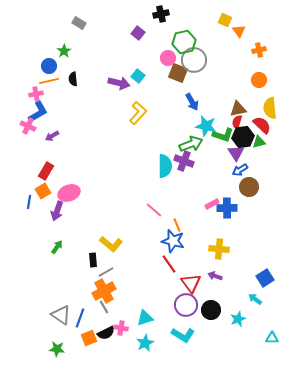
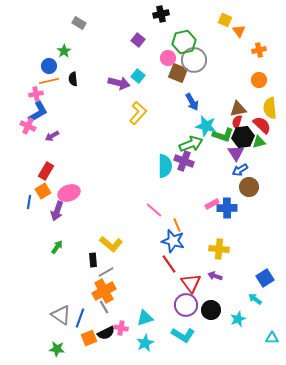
purple square at (138, 33): moved 7 px down
